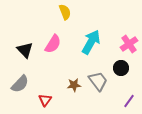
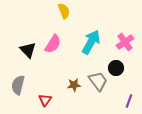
yellow semicircle: moved 1 px left, 1 px up
pink cross: moved 4 px left, 2 px up
black triangle: moved 3 px right
black circle: moved 5 px left
gray semicircle: moved 2 px left, 1 px down; rotated 150 degrees clockwise
purple line: rotated 16 degrees counterclockwise
